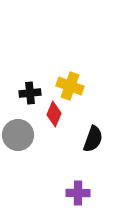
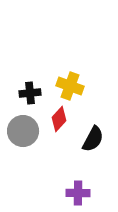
red diamond: moved 5 px right, 5 px down; rotated 20 degrees clockwise
gray circle: moved 5 px right, 4 px up
black semicircle: rotated 8 degrees clockwise
